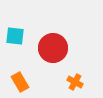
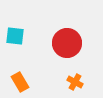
red circle: moved 14 px right, 5 px up
